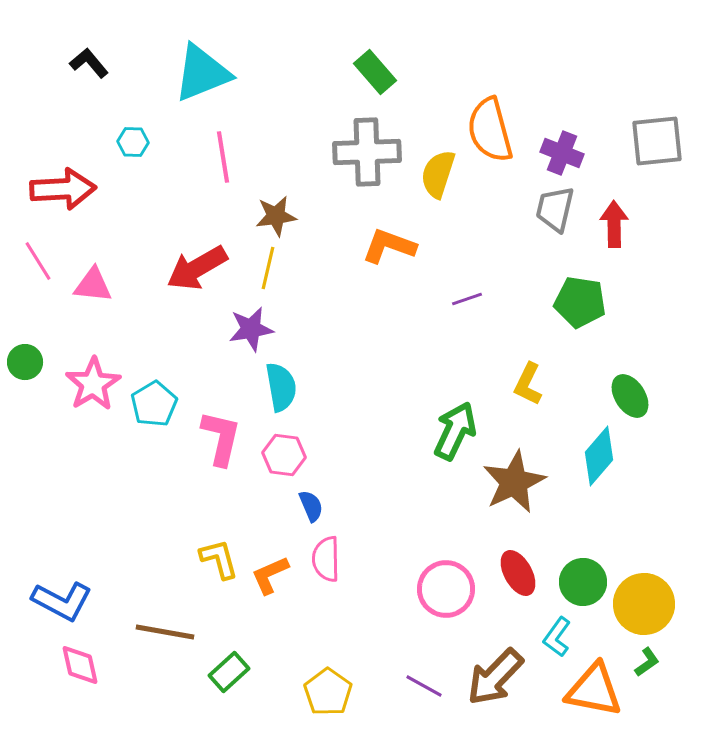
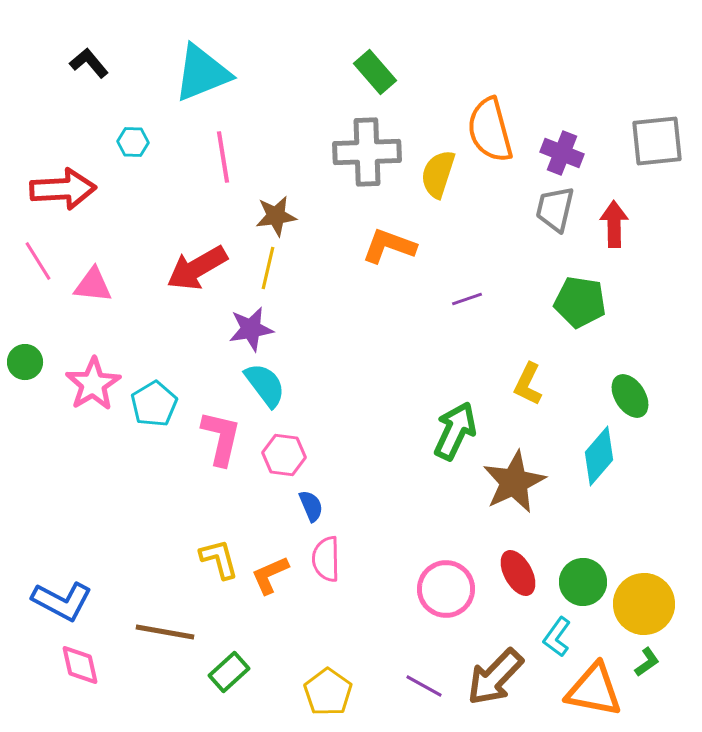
cyan semicircle at (281, 387): moved 16 px left, 2 px up; rotated 27 degrees counterclockwise
